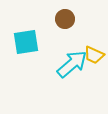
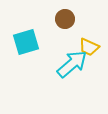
cyan square: rotated 8 degrees counterclockwise
yellow trapezoid: moved 5 px left, 8 px up
